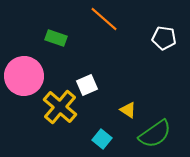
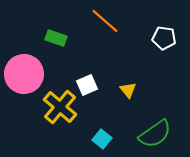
orange line: moved 1 px right, 2 px down
pink circle: moved 2 px up
yellow triangle: moved 20 px up; rotated 18 degrees clockwise
